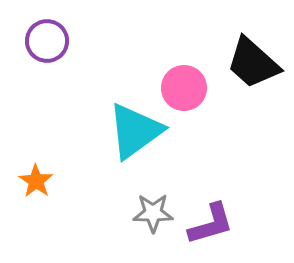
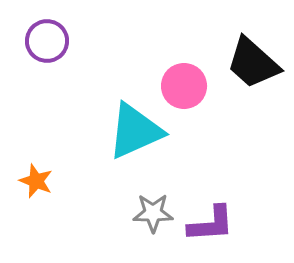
pink circle: moved 2 px up
cyan triangle: rotated 12 degrees clockwise
orange star: rotated 12 degrees counterclockwise
purple L-shape: rotated 12 degrees clockwise
